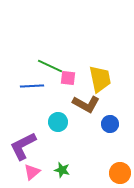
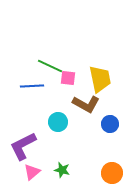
orange circle: moved 8 px left
